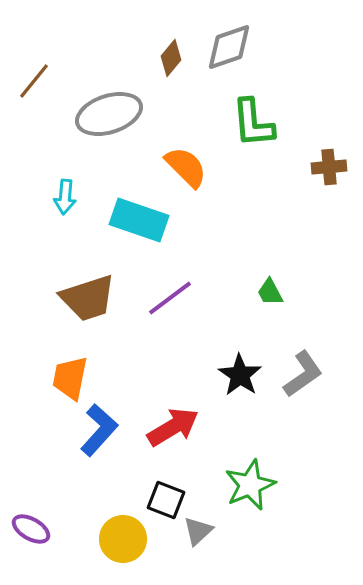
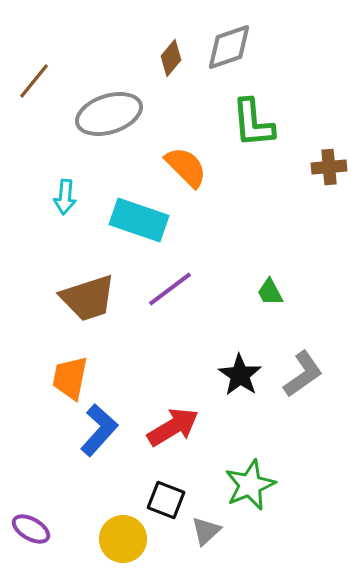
purple line: moved 9 px up
gray triangle: moved 8 px right
